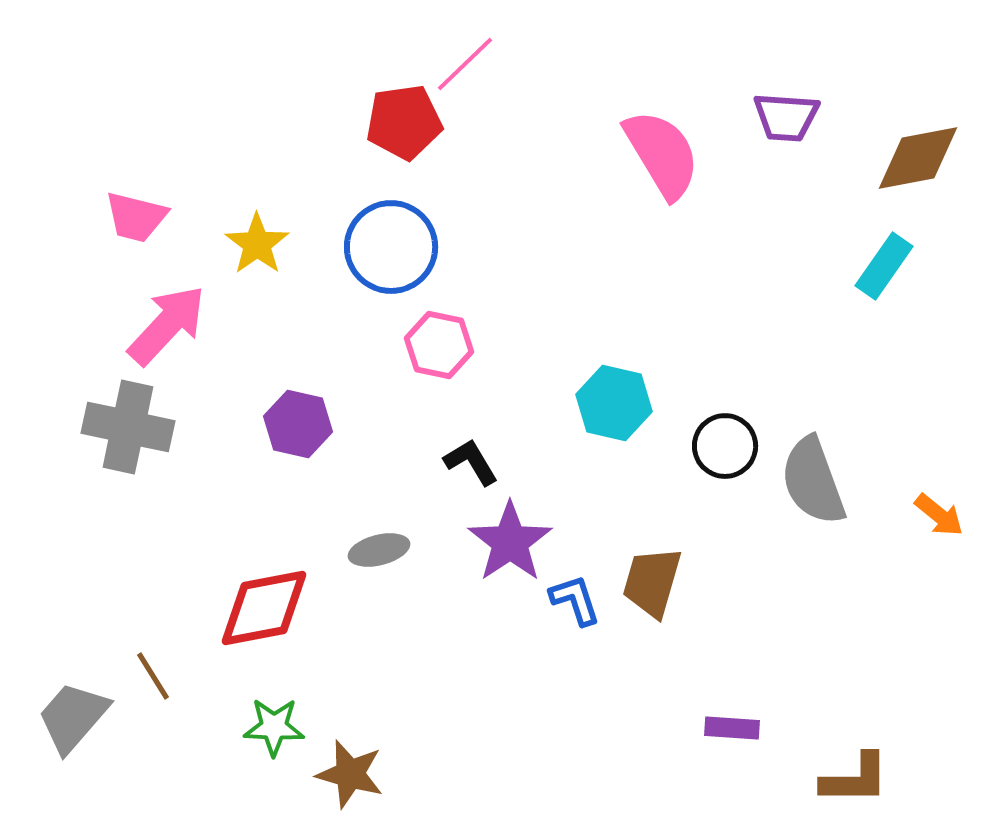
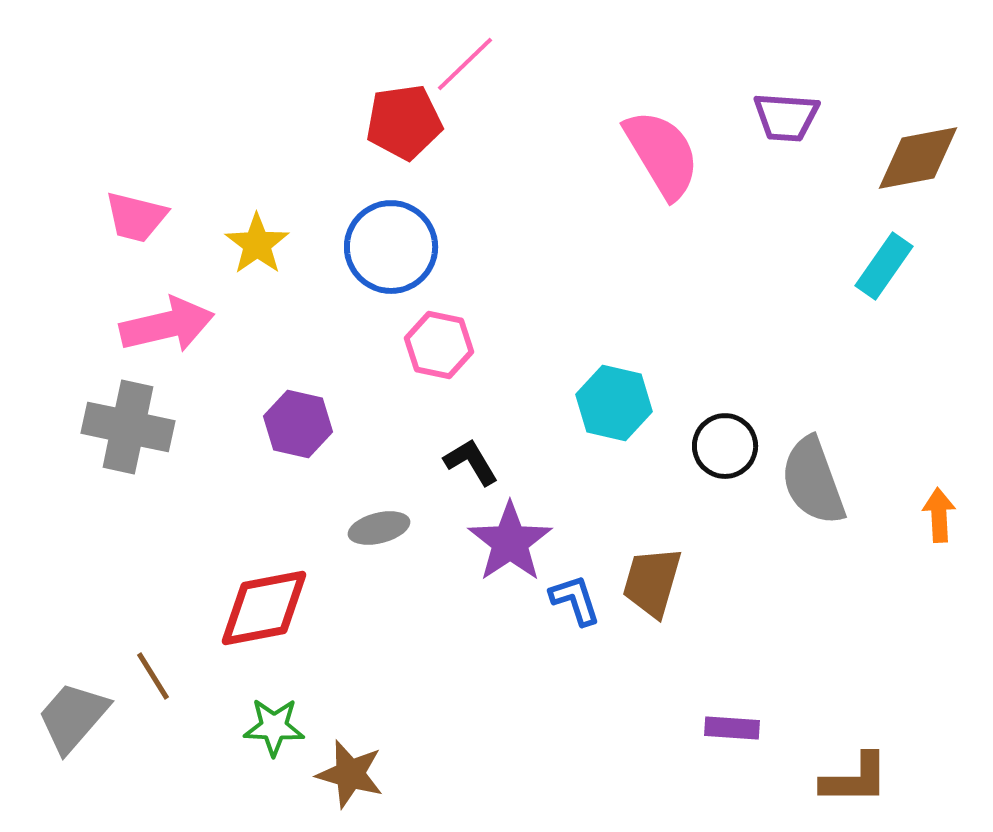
pink arrow: rotated 34 degrees clockwise
orange arrow: rotated 132 degrees counterclockwise
gray ellipse: moved 22 px up
